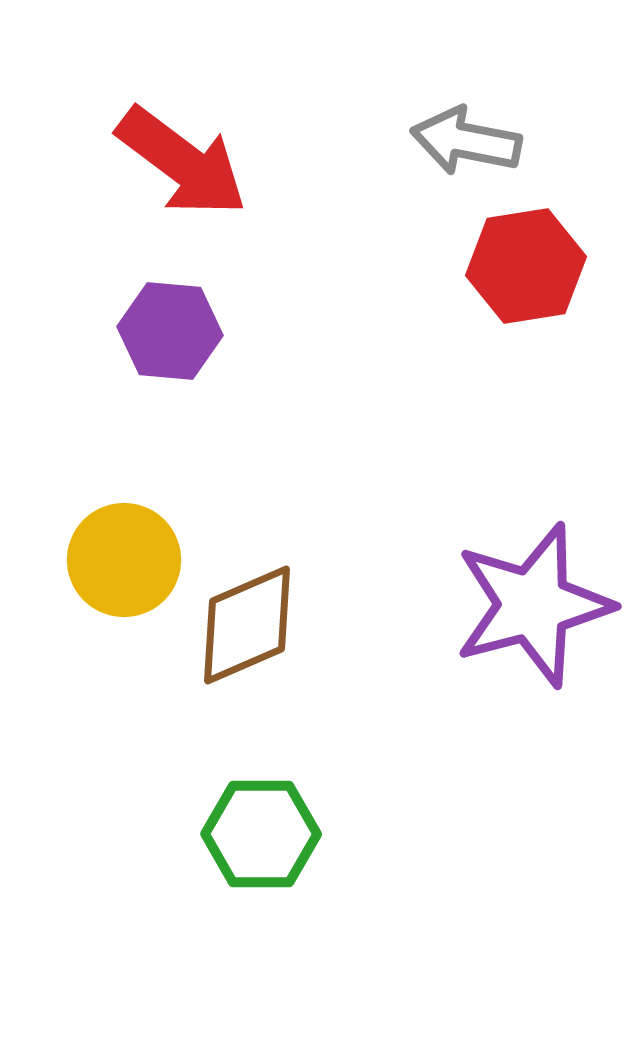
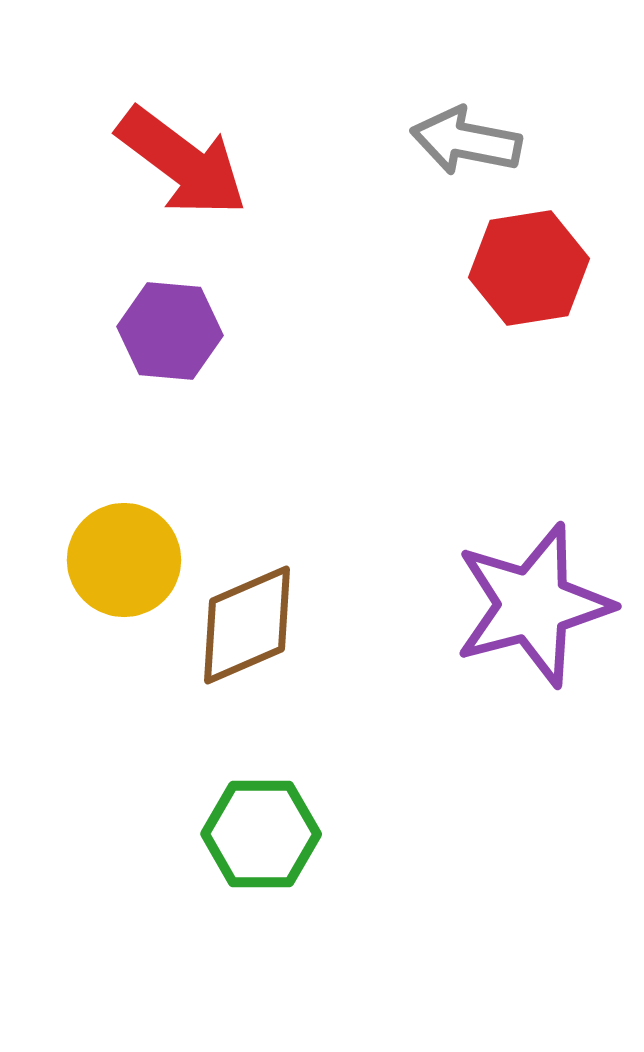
red hexagon: moved 3 px right, 2 px down
